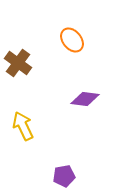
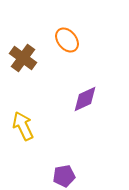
orange ellipse: moved 5 px left
brown cross: moved 5 px right, 5 px up
purple diamond: rotated 32 degrees counterclockwise
